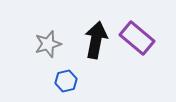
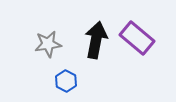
gray star: rotated 8 degrees clockwise
blue hexagon: rotated 20 degrees counterclockwise
